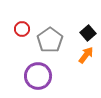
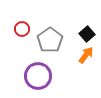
black square: moved 1 px left, 1 px down
